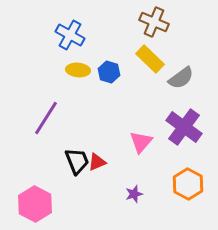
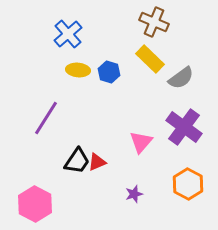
blue cross: moved 2 px left, 1 px up; rotated 20 degrees clockwise
black trapezoid: rotated 56 degrees clockwise
